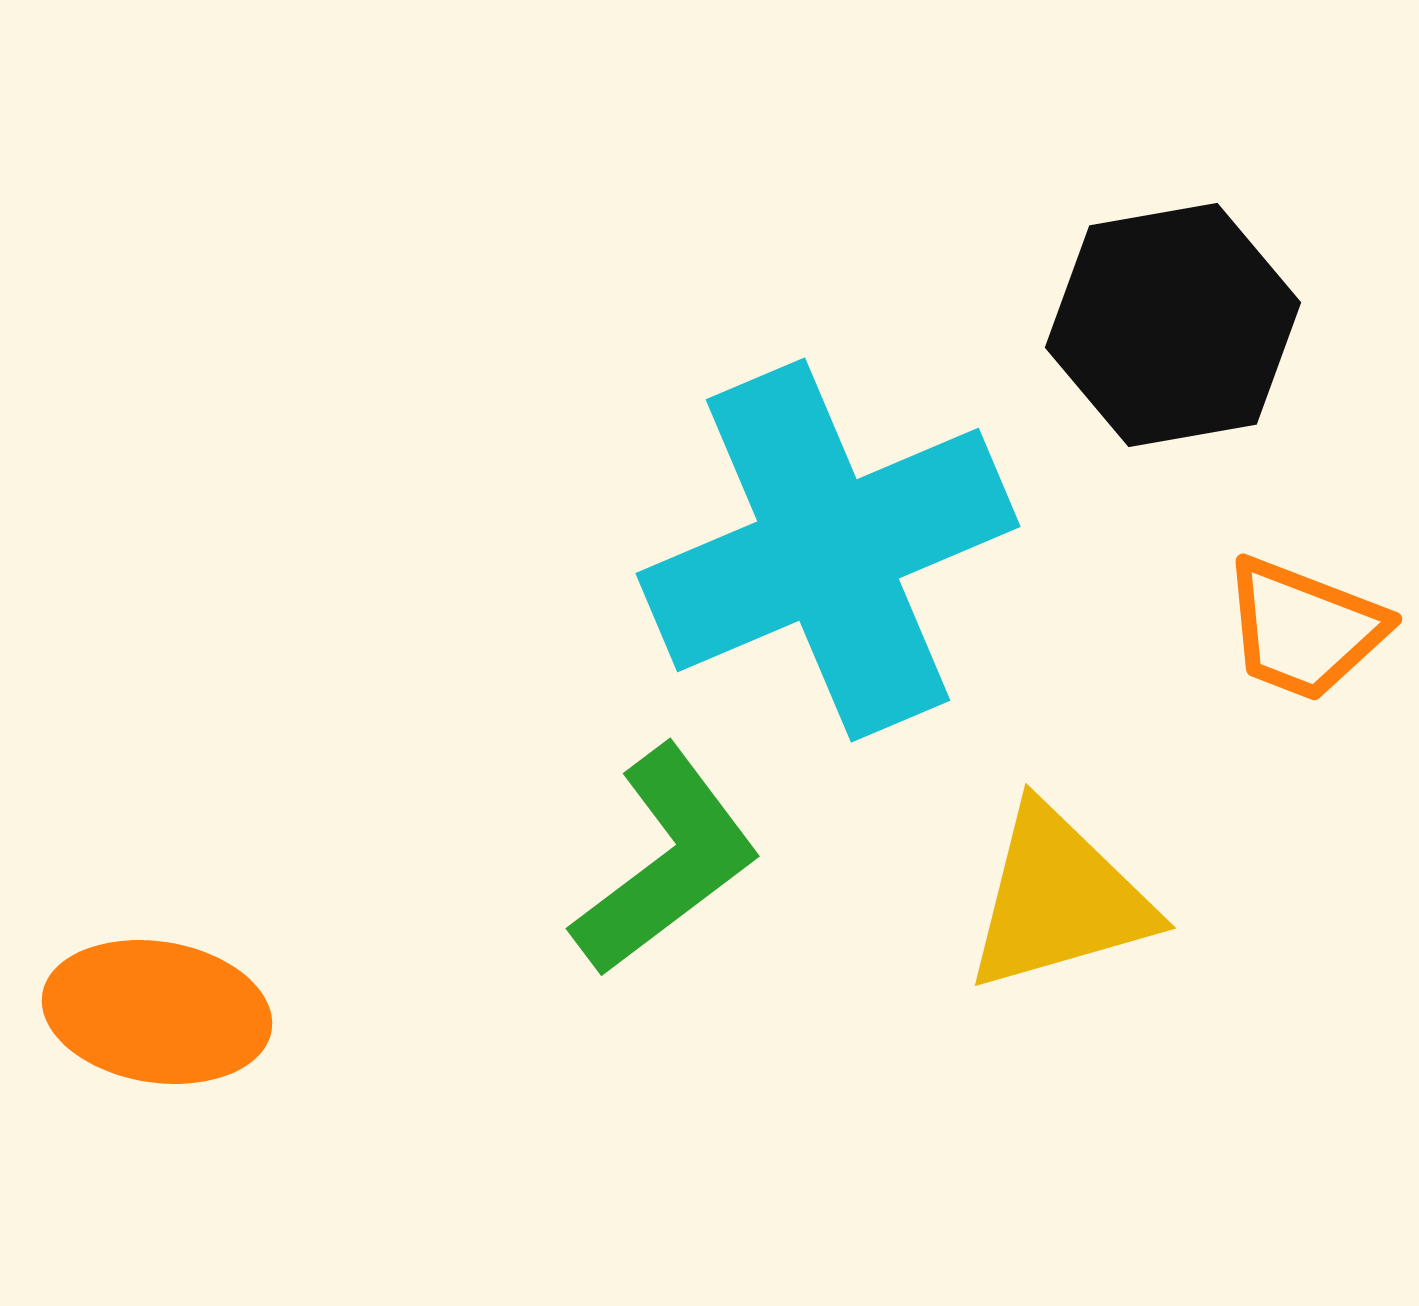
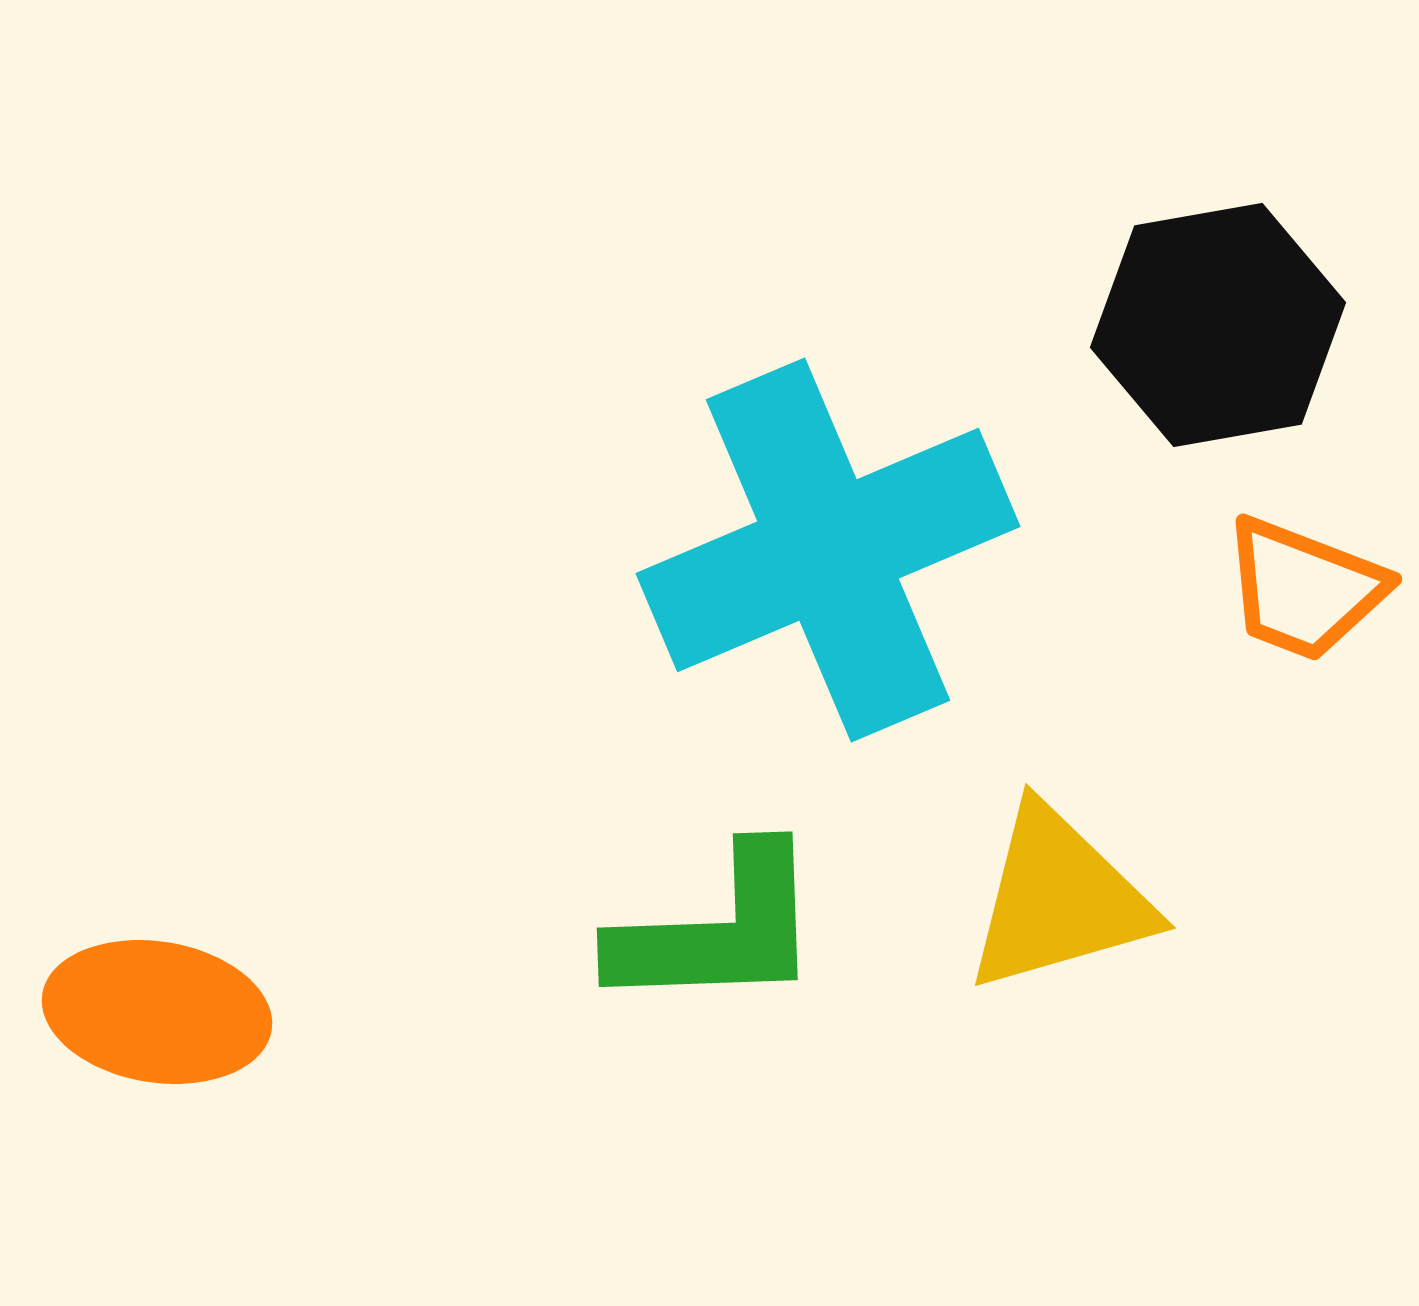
black hexagon: moved 45 px right
orange trapezoid: moved 40 px up
green L-shape: moved 52 px right, 69 px down; rotated 35 degrees clockwise
